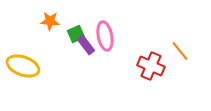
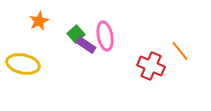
orange star: moved 11 px left; rotated 30 degrees counterclockwise
green square: rotated 18 degrees counterclockwise
purple rectangle: rotated 18 degrees counterclockwise
yellow ellipse: moved 2 px up; rotated 8 degrees counterclockwise
